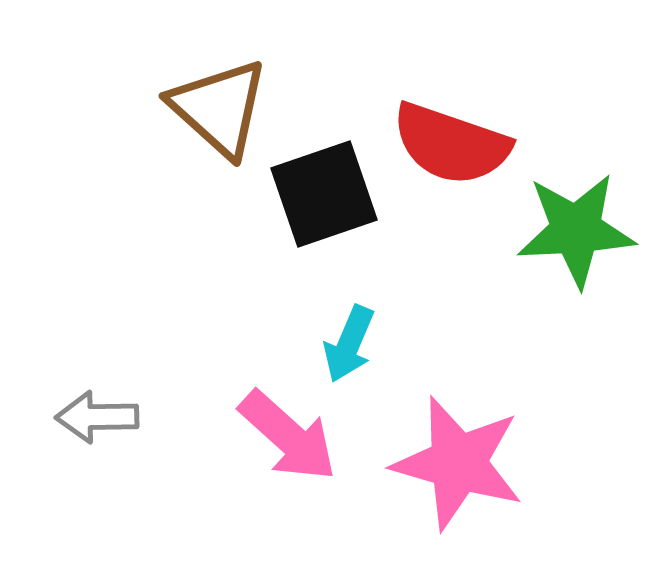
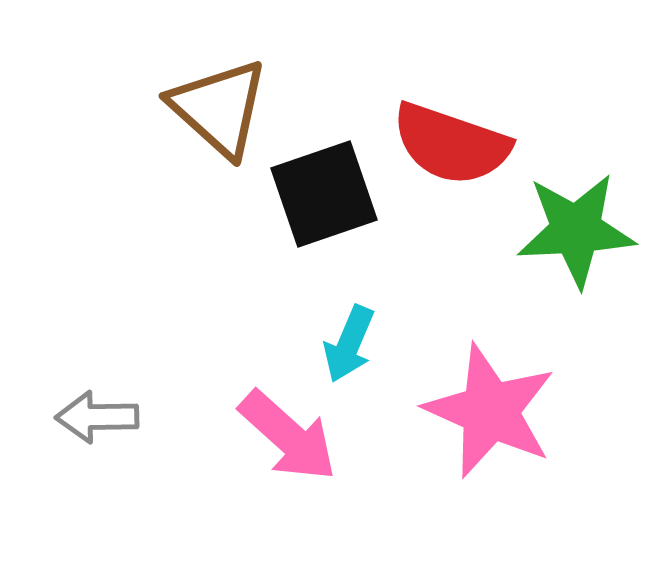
pink star: moved 32 px right, 52 px up; rotated 8 degrees clockwise
